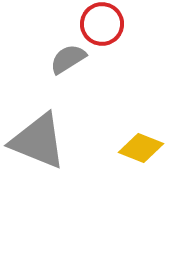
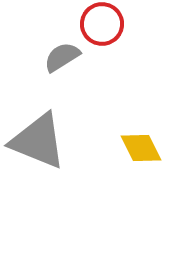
gray semicircle: moved 6 px left, 2 px up
yellow diamond: rotated 42 degrees clockwise
